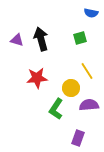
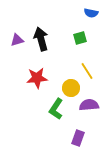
purple triangle: rotated 32 degrees counterclockwise
